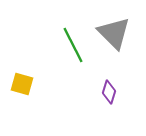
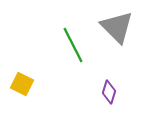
gray triangle: moved 3 px right, 6 px up
yellow square: rotated 10 degrees clockwise
